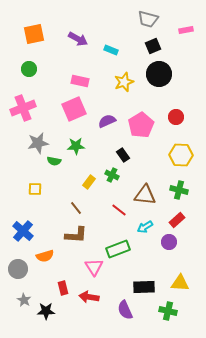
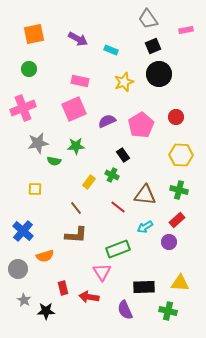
gray trapezoid at (148, 19): rotated 40 degrees clockwise
red line at (119, 210): moved 1 px left, 3 px up
pink triangle at (94, 267): moved 8 px right, 5 px down
